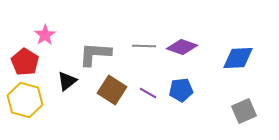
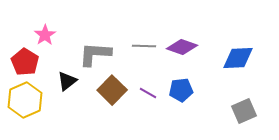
brown square: rotated 12 degrees clockwise
yellow hexagon: rotated 20 degrees clockwise
